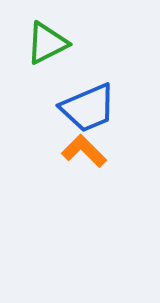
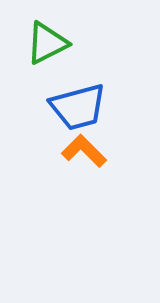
blue trapezoid: moved 10 px left, 1 px up; rotated 8 degrees clockwise
